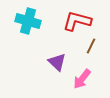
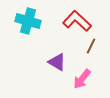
red L-shape: rotated 28 degrees clockwise
purple triangle: rotated 12 degrees counterclockwise
